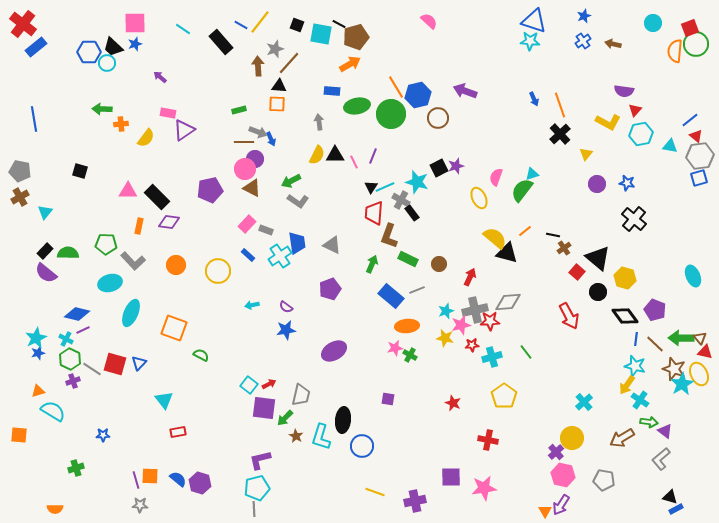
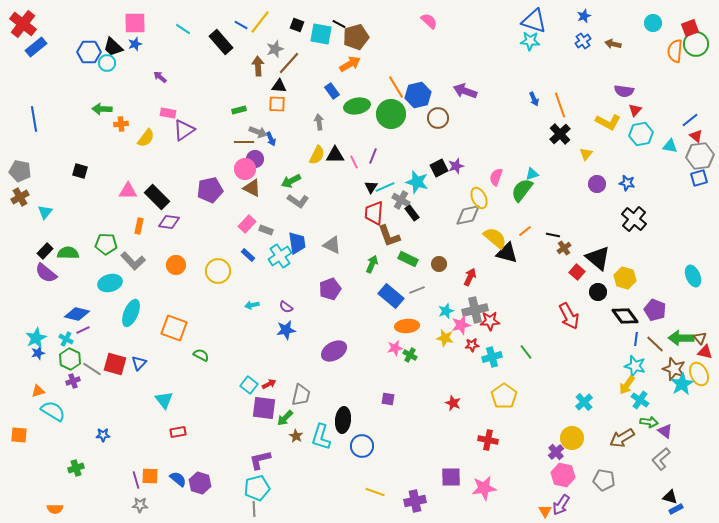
blue rectangle at (332, 91): rotated 49 degrees clockwise
brown L-shape at (389, 236): rotated 40 degrees counterclockwise
gray diamond at (508, 302): moved 40 px left, 87 px up; rotated 8 degrees counterclockwise
